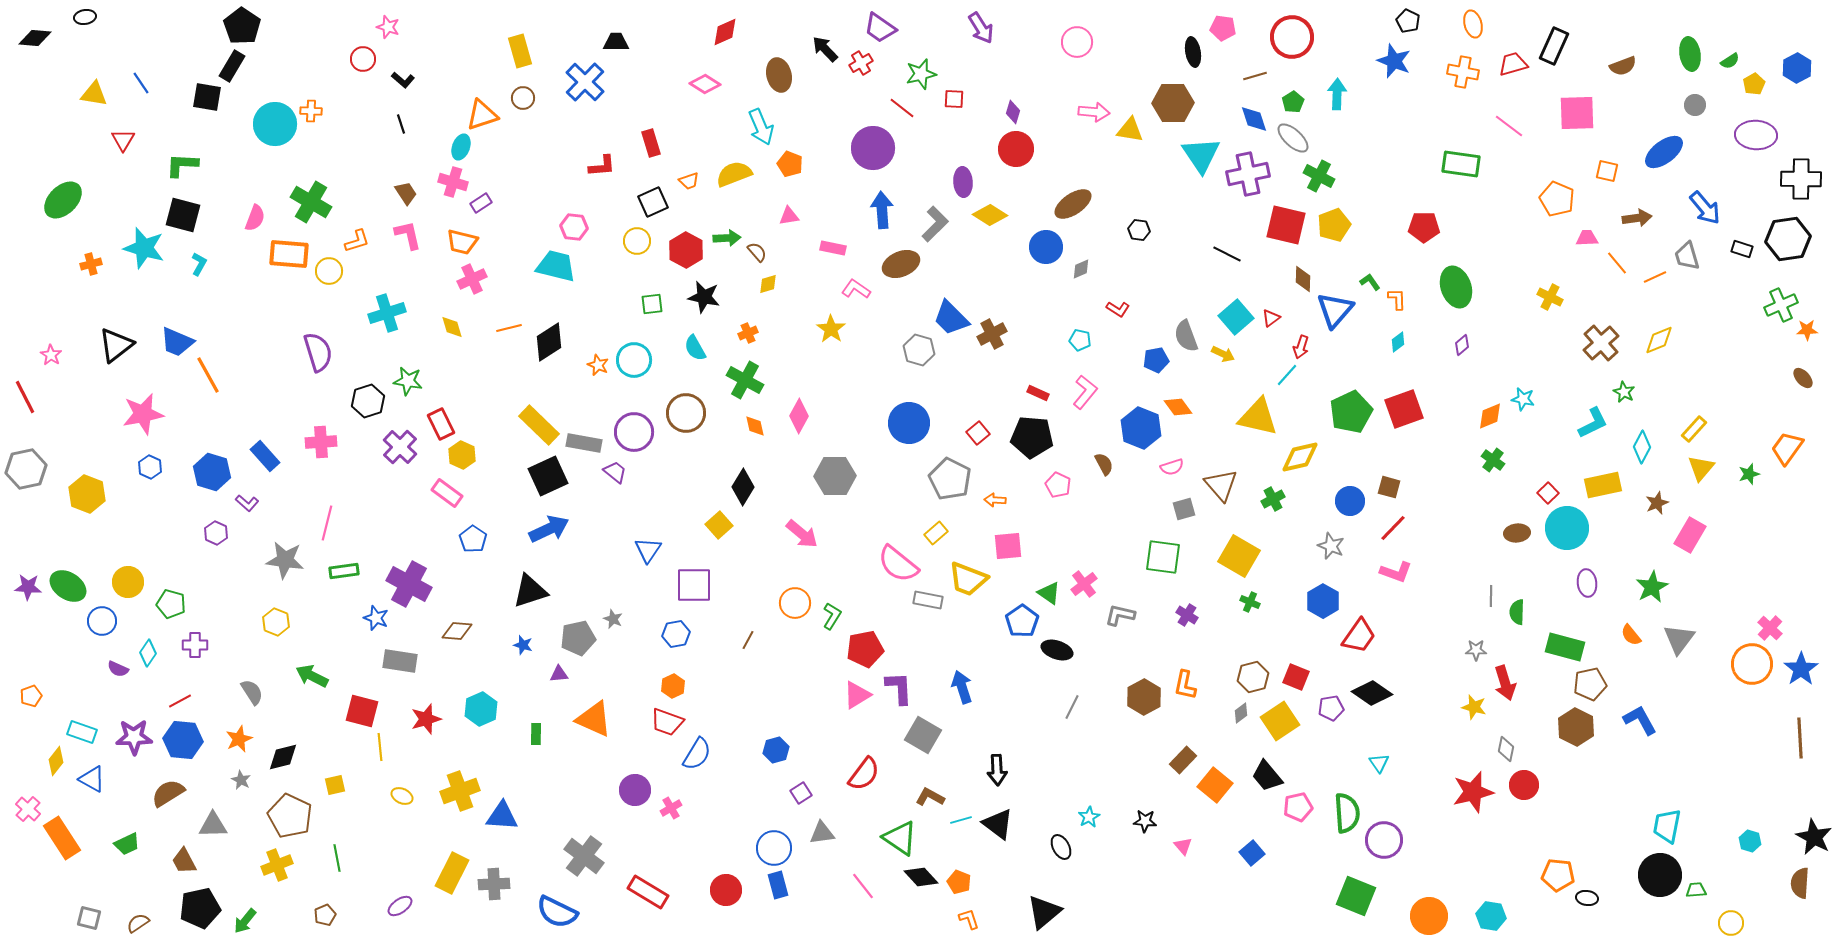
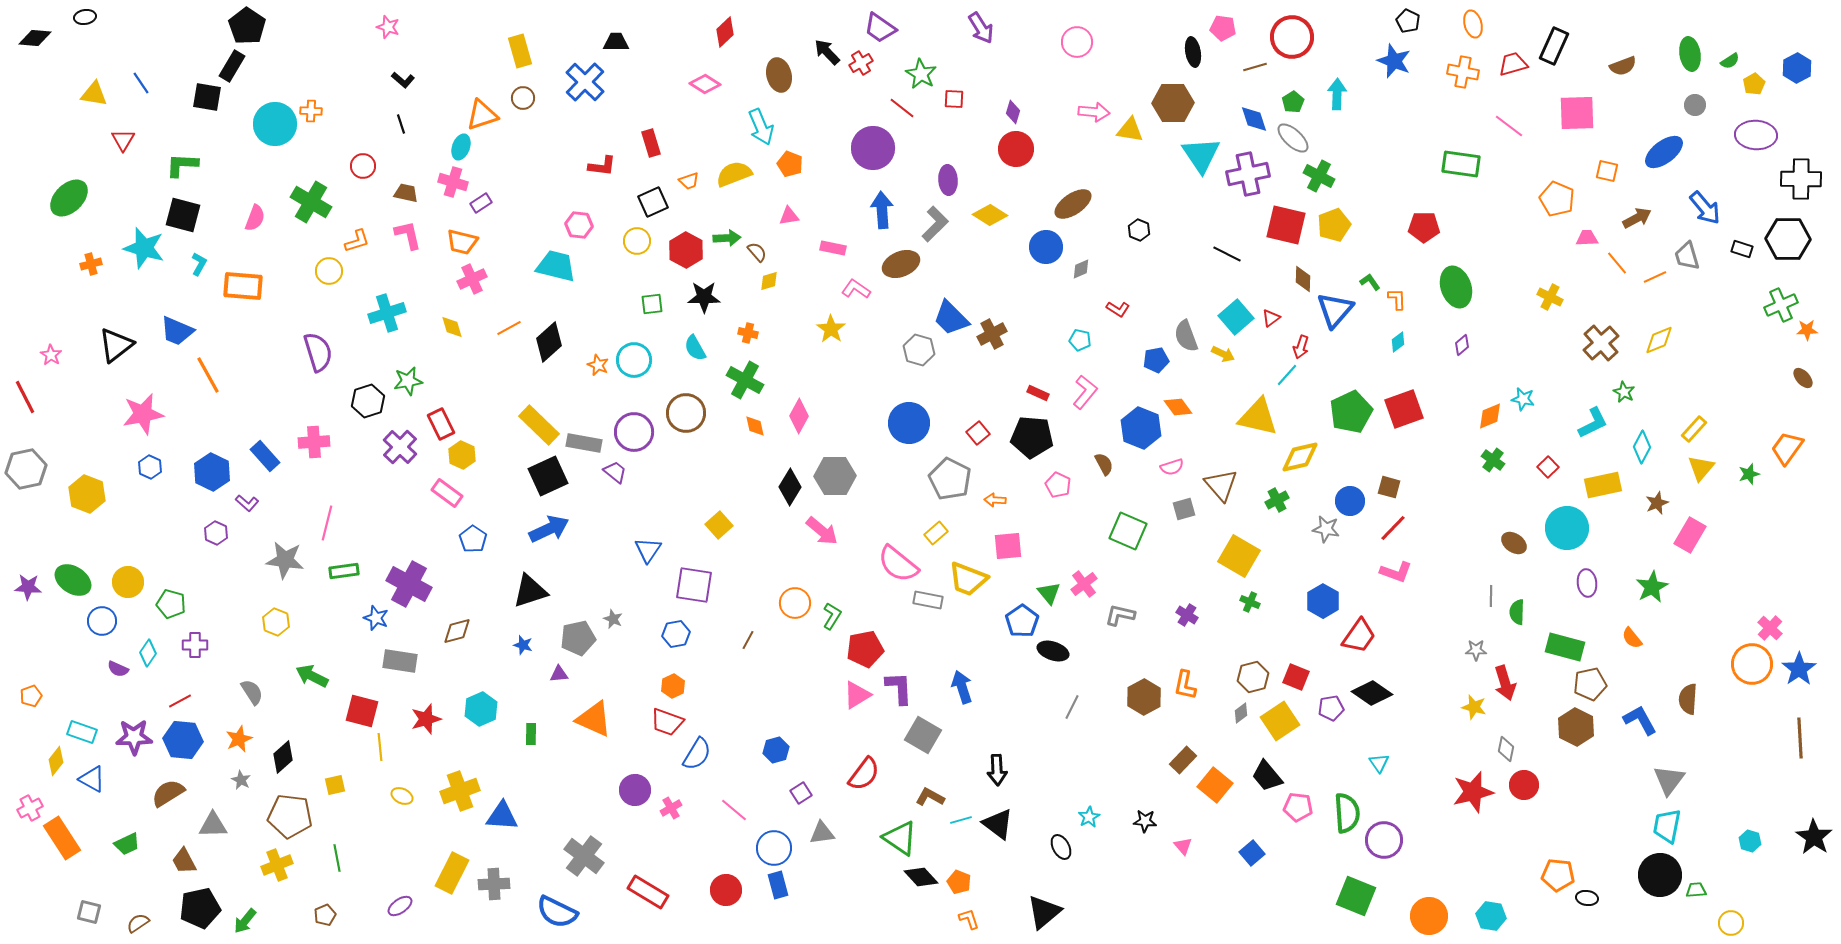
black pentagon at (242, 26): moved 5 px right
red diamond at (725, 32): rotated 20 degrees counterclockwise
black arrow at (825, 49): moved 2 px right, 3 px down
red circle at (363, 59): moved 107 px down
green star at (921, 74): rotated 28 degrees counterclockwise
brown line at (1255, 76): moved 9 px up
red L-shape at (602, 166): rotated 12 degrees clockwise
purple ellipse at (963, 182): moved 15 px left, 2 px up
brown trapezoid at (406, 193): rotated 45 degrees counterclockwise
green ellipse at (63, 200): moved 6 px right, 2 px up
brown arrow at (1637, 218): rotated 20 degrees counterclockwise
pink hexagon at (574, 227): moved 5 px right, 2 px up
black hexagon at (1139, 230): rotated 15 degrees clockwise
black hexagon at (1788, 239): rotated 9 degrees clockwise
orange rectangle at (289, 254): moved 46 px left, 32 px down
yellow diamond at (768, 284): moved 1 px right, 3 px up
black star at (704, 297): rotated 12 degrees counterclockwise
orange line at (509, 328): rotated 15 degrees counterclockwise
orange cross at (748, 333): rotated 36 degrees clockwise
blue trapezoid at (177, 342): moved 11 px up
black diamond at (549, 342): rotated 9 degrees counterclockwise
green star at (408, 381): rotated 20 degrees counterclockwise
pink cross at (321, 442): moved 7 px left
blue hexagon at (212, 472): rotated 9 degrees clockwise
black diamond at (743, 487): moved 47 px right
red square at (1548, 493): moved 26 px up
green cross at (1273, 499): moved 4 px right, 1 px down
brown ellipse at (1517, 533): moved 3 px left, 10 px down; rotated 40 degrees clockwise
pink arrow at (802, 534): moved 20 px right, 3 px up
gray star at (1331, 546): moved 5 px left, 17 px up; rotated 12 degrees counterclockwise
green square at (1163, 557): moved 35 px left, 26 px up; rotated 15 degrees clockwise
purple square at (694, 585): rotated 9 degrees clockwise
green ellipse at (68, 586): moved 5 px right, 6 px up
green triangle at (1049, 593): rotated 15 degrees clockwise
brown diamond at (457, 631): rotated 20 degrees counterclockwise
orange semicircle at (1631, 635): moved 1 px right, 3 px down
gray triangle at (1679, 639): moved 10 px left, 141 px down
black ellipse at (1057, 650): moved 4 px left, 1 px down
blue star at (1801, 669): moved 2 px left
green rectangle at (536, 734): moved 5 px left
black diamond at (283, 757): rotated 28 degrees counterclockwise
pink pentagon at (1298, 807): rotated 20 degrees clockwise
pink cross at (28, 809): moved 2 px right, 1 px up; rotated 20 degrees clockwise
brown pentagon at (290, 816): rotated 18 degrees counterclockwise
black star at (1814, 837): rotated 6 degrees clockwise
brown semicircle at (1800, 883): moved 112 px left, 184 px up
pink line at (863, 886): moved 129 px left, 76 px up; rotated 12 degrees counterclockwise
gray square at (89, 918): moved 6 px up
